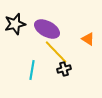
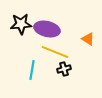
black star: moved 6 px right; rotated 10 degrees clockwise
purple ellipse: rotated 15 degrees counterclockwise
yellow line: moved 1 px left; rotated 24 degrees counterclockwise
